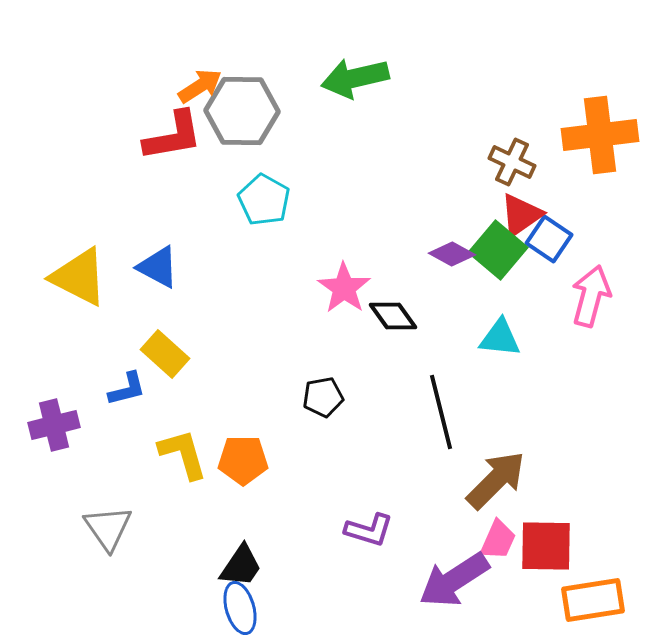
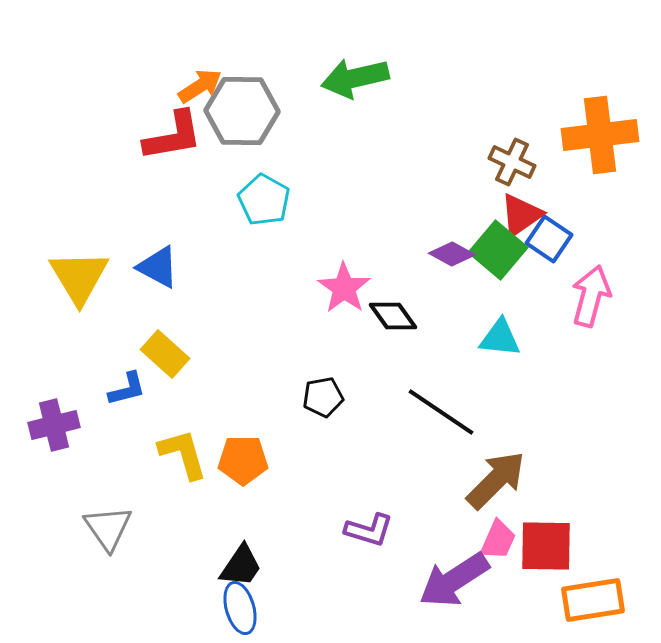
yellow triangle: rotated 32 degrees clockwise
black line: rotated 42 degrees counterclockwise
